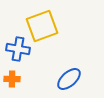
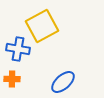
yellow square: rotated 8 degrees counterclockwise
blue ellipse: moved 6 px left, 3 px down
